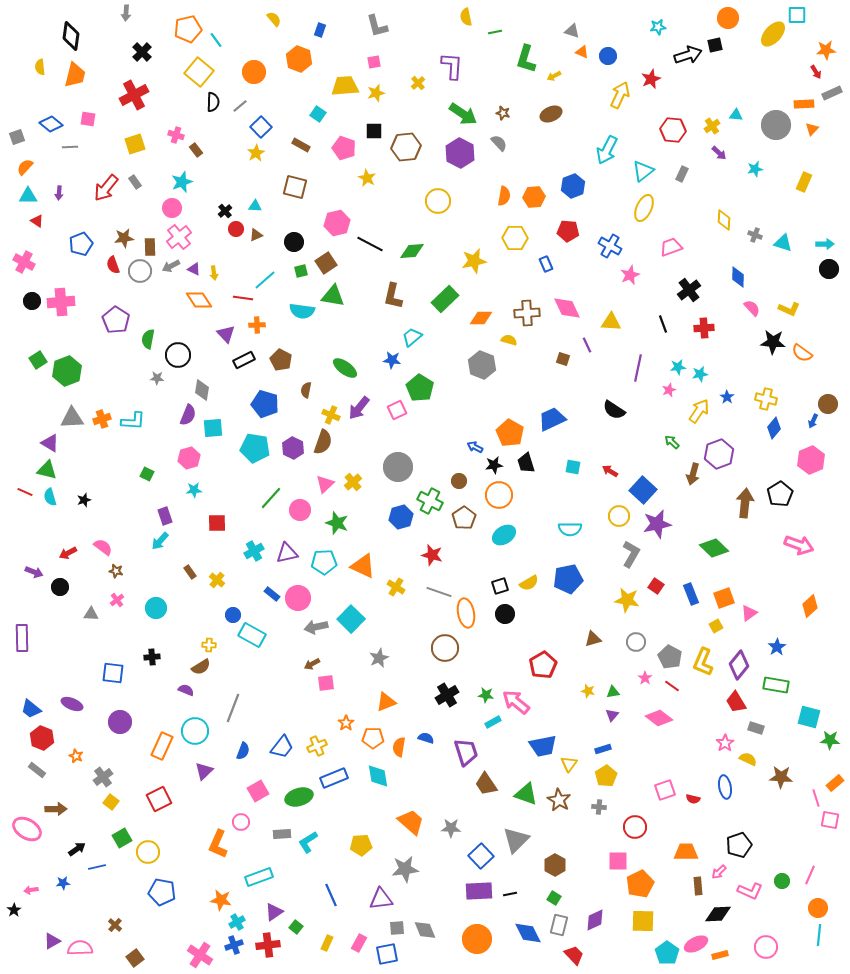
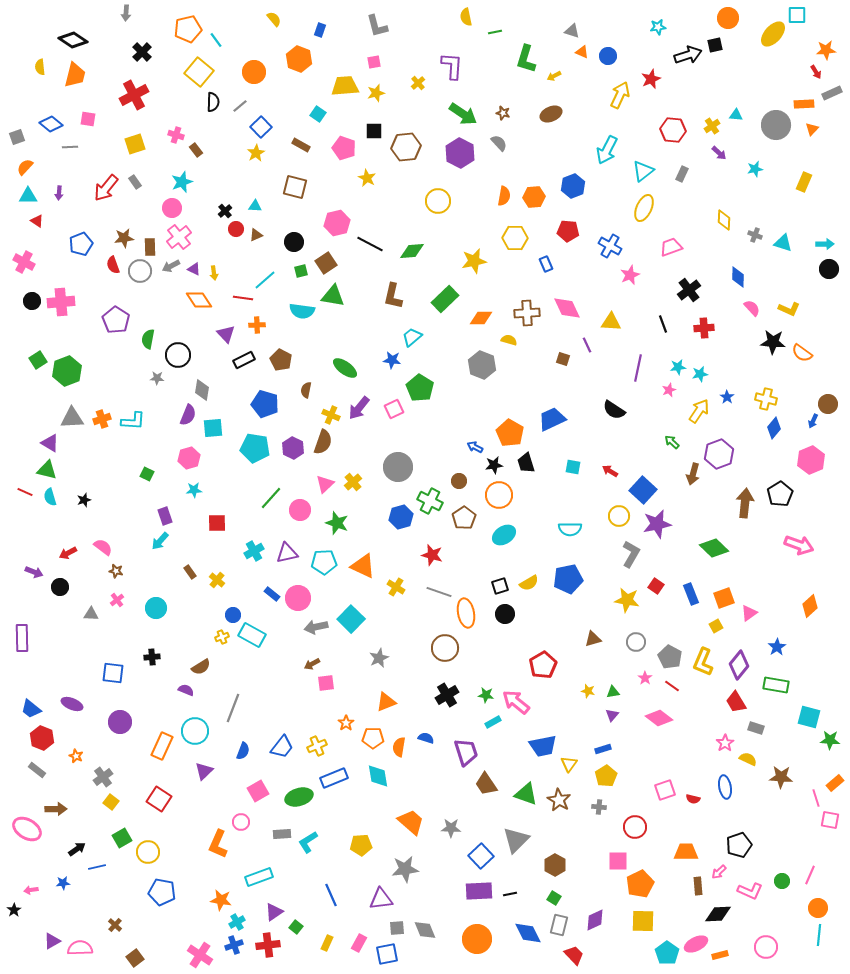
black diamond at (71, 36): moved 2 px right, 4 px down; rotated 64 degrees counterclockwise
pink square at (397, 410): moved 3 px left, 1 px up
yellow cross at (209, 645): moved 13 px right, 8 px up; rotated 24 degrees counterclockwise
red square at (159, 799): rotated 30 degrees counterclockwise
